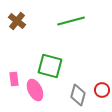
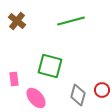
pink ellipse: moved 1 px right, 8 px down; rotated 15 degrees counterclockwise
